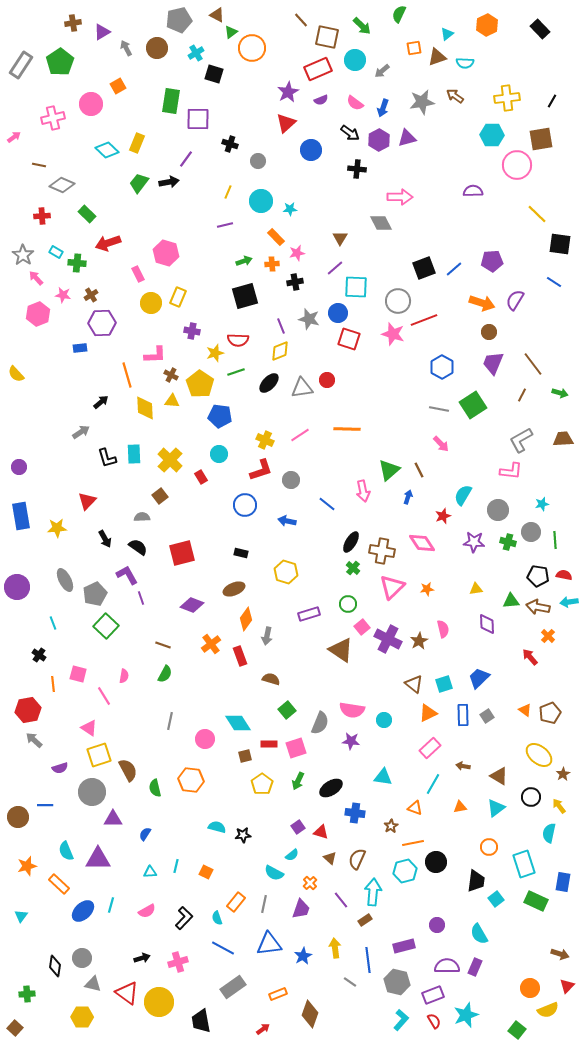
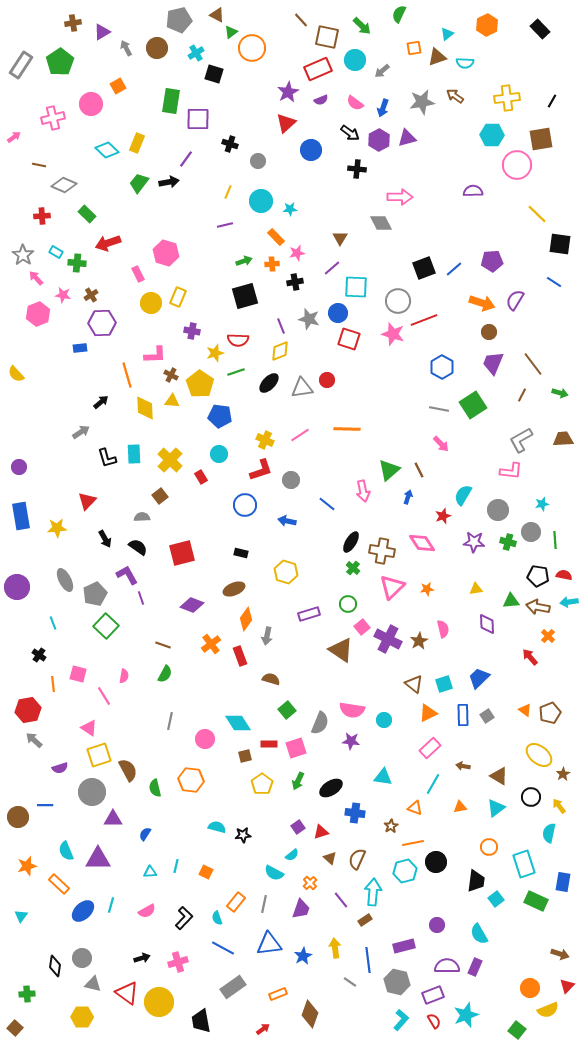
gray diamond at (62, 185): moved 2 px right
purple line at (335, 268): moved 3 px left
red triangle at (321, 832): rotated 35 degrees counterclockwise
